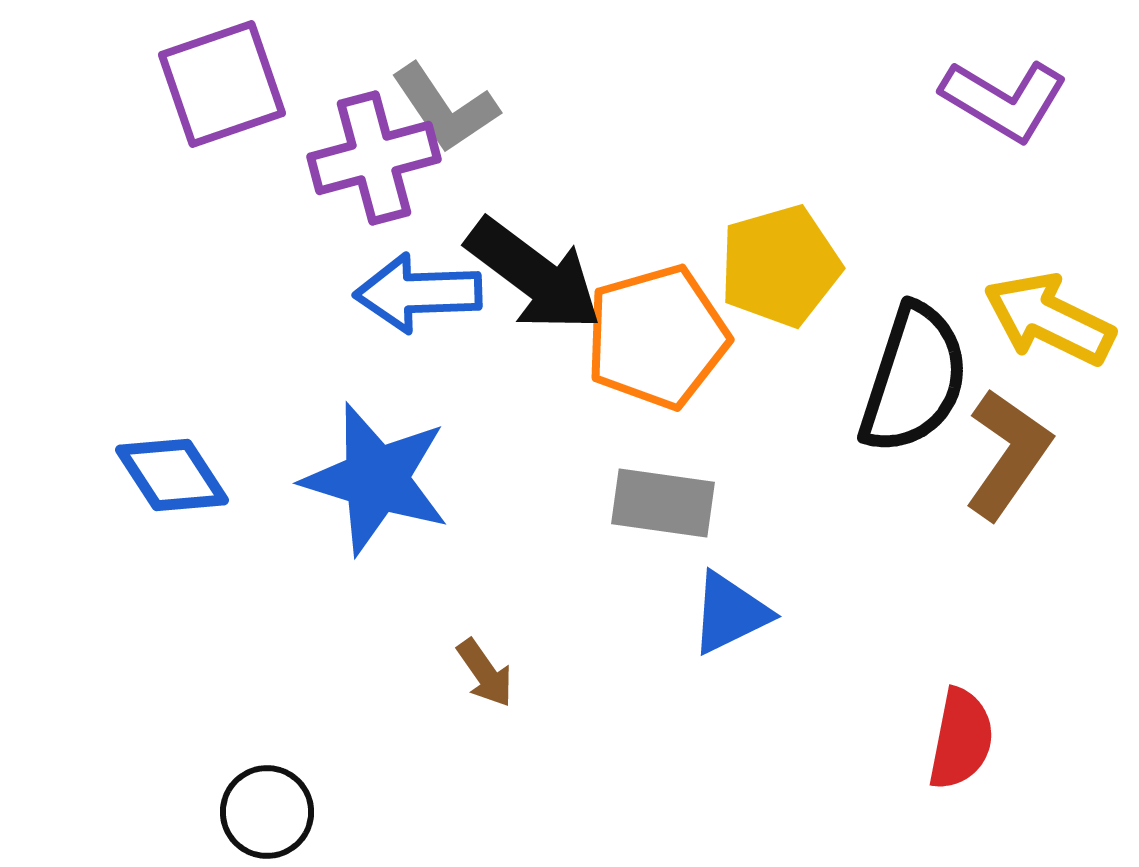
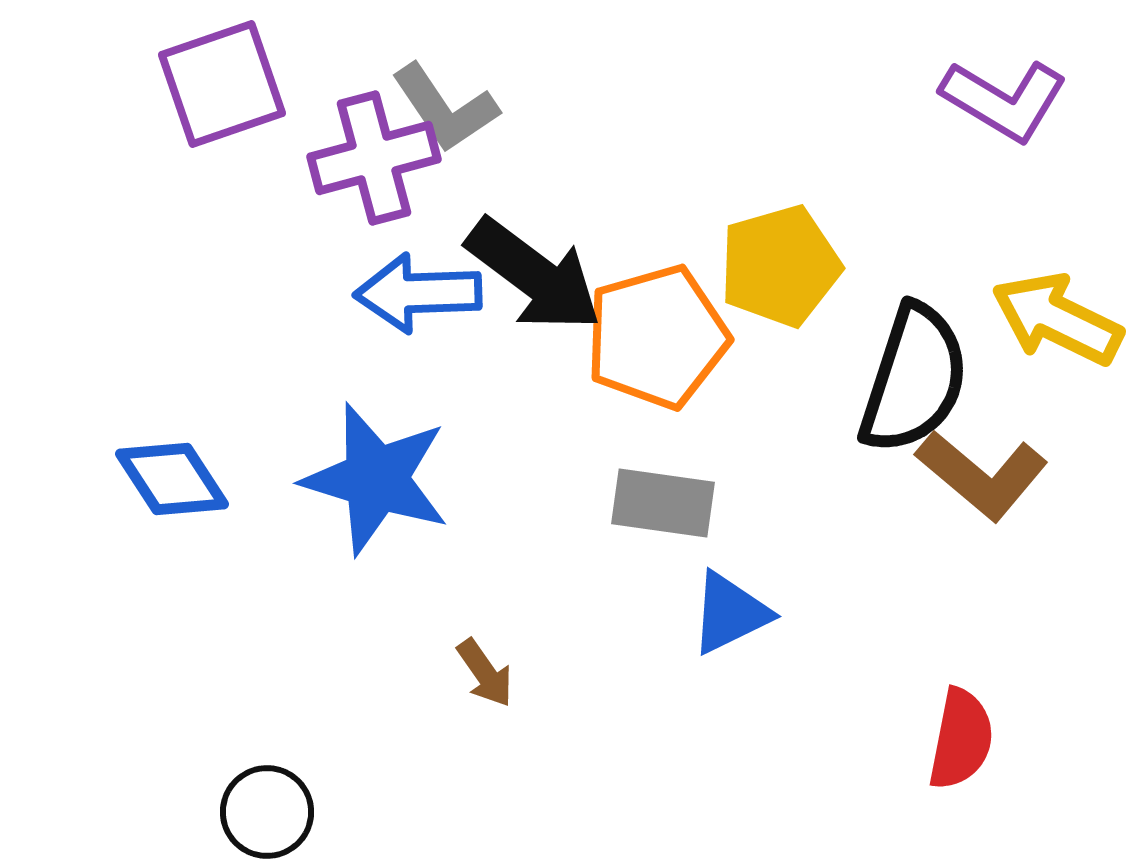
yellow arrow: moved 8 px right
brown L-shape: moved 26 px left, 21 px down; rotated 95 degrees clockwise
blue diamond: moved 4 px down
